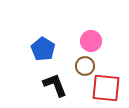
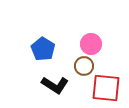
pink circle: moved 3 px down
brown circle: moved 1 px left
black L-shape: rotated 144 degrees clockwise
